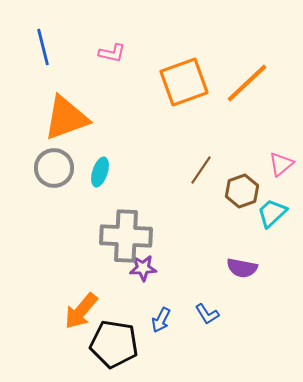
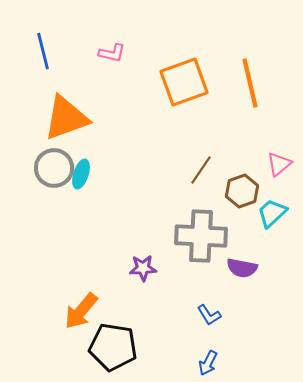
blue line: moved 4 px down
orange line: moved 3 px right; rotated 60 degrees counterclockwise
pink triangle: moved 2 px left
cyan ellipse: moved 19 px left, 2 px down
gray cross: moved 75 px right
blue L-shape: moved 2 px right, 1 px down
blue arrow: moved 47 px right, 43 px down
black pentagon: moved 1 px left, 3 px down
